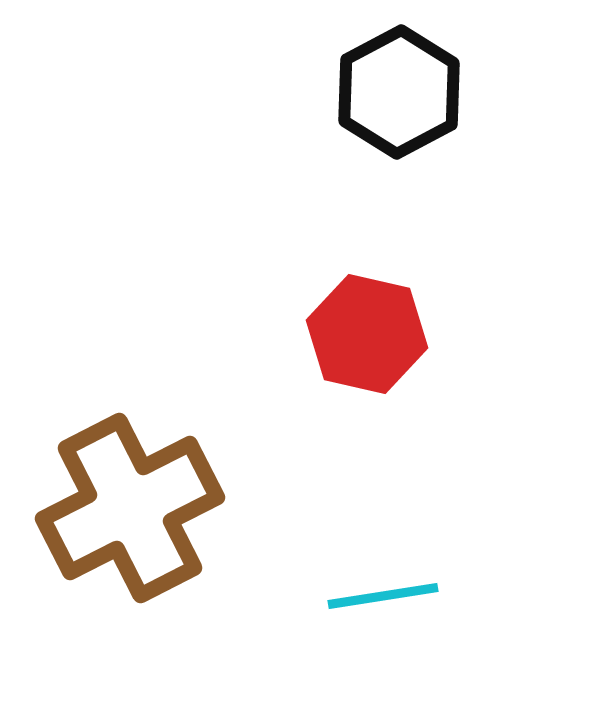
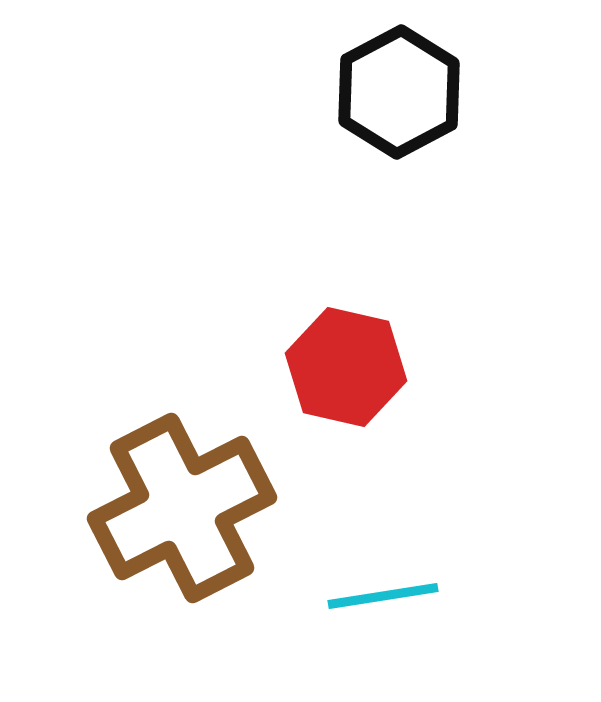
red hexagon: moved 21 px left, 33 px down
brown cross: moved 52 px right
